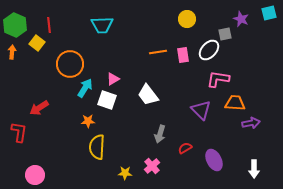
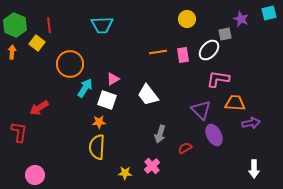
orange star: moved 11 px right, 1 px down
purple ellipse: moved 25 px up
